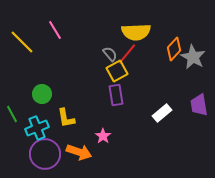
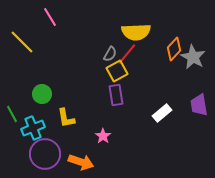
pink line: moved 5 px left, 13 px up
gray semicircle: rotated 70 degrees clockwise
cyan cross: moved 4 px left
orange arrow: moved 2 px right, 10 px down
